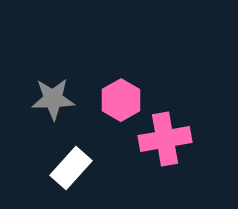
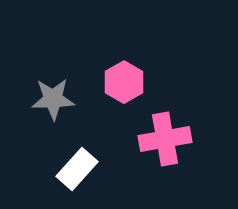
pink hexagon: moved 3 px right, 18 px up
white rectangle: moved 6 px right, 1 px down
